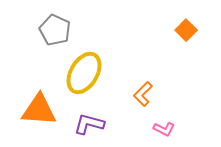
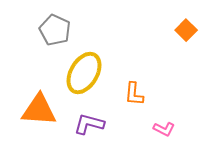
orange L-shape: moved 9 px left; rotated 40 degrees counterclockwise
